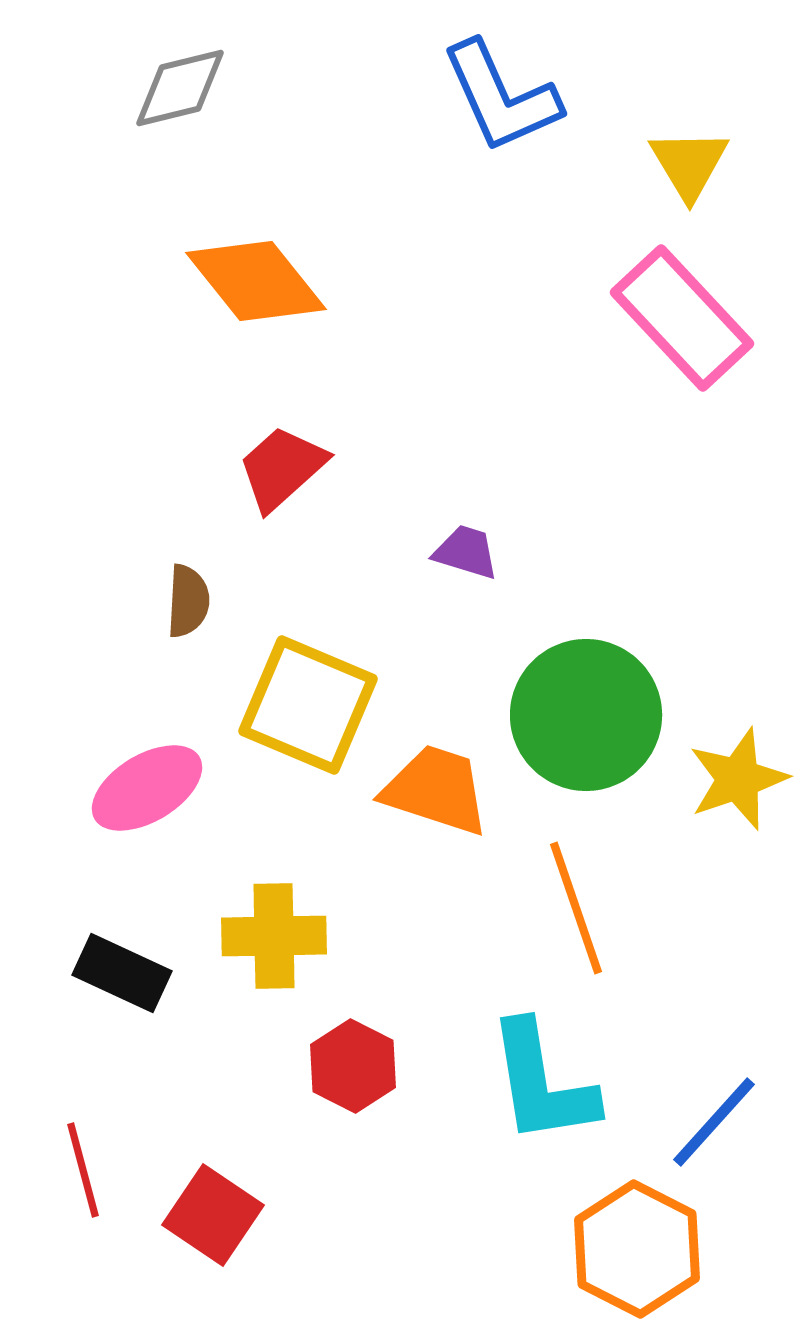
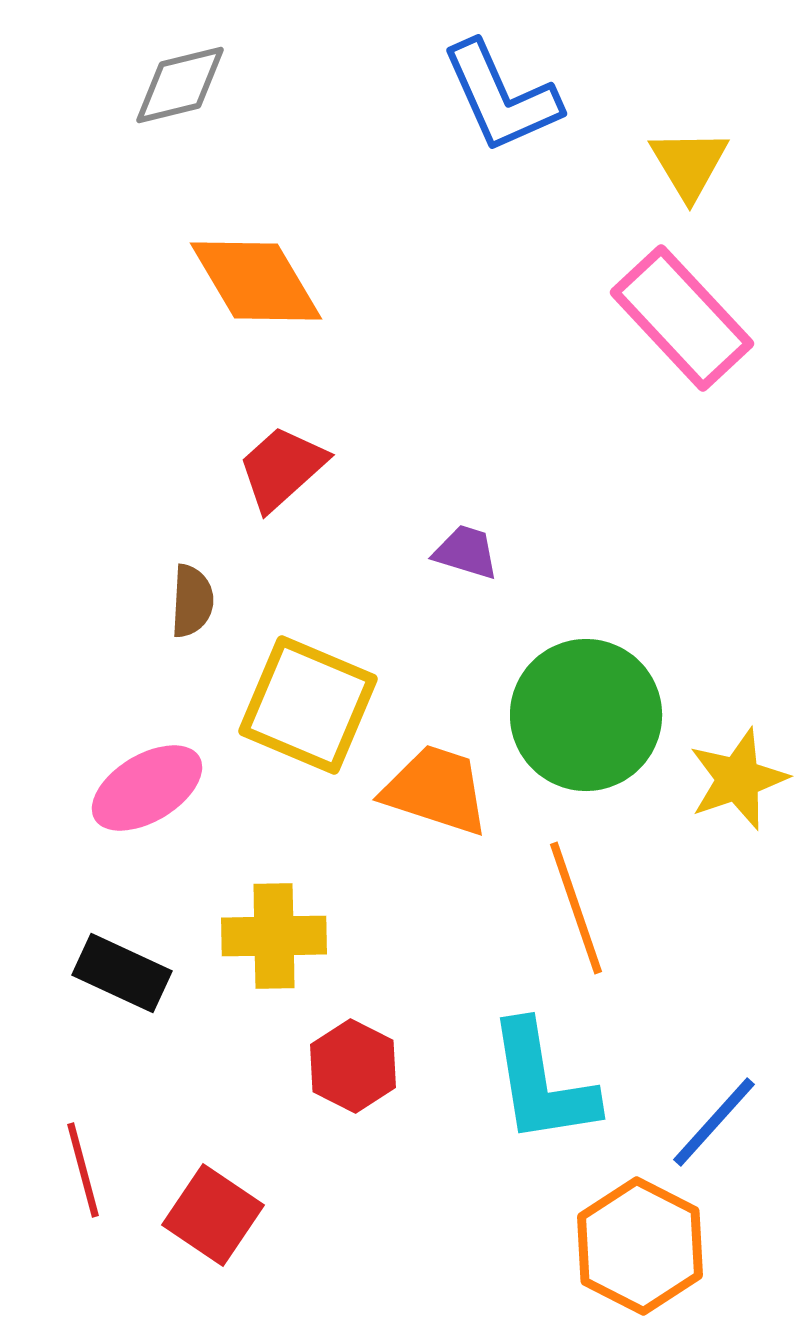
gray diamond: moved 3 px up
orange diamond: rotated 8 degrees clockwise
brown semicircle: moved 4 px right
orange hexagon: moved 3 px right, 3 px up
